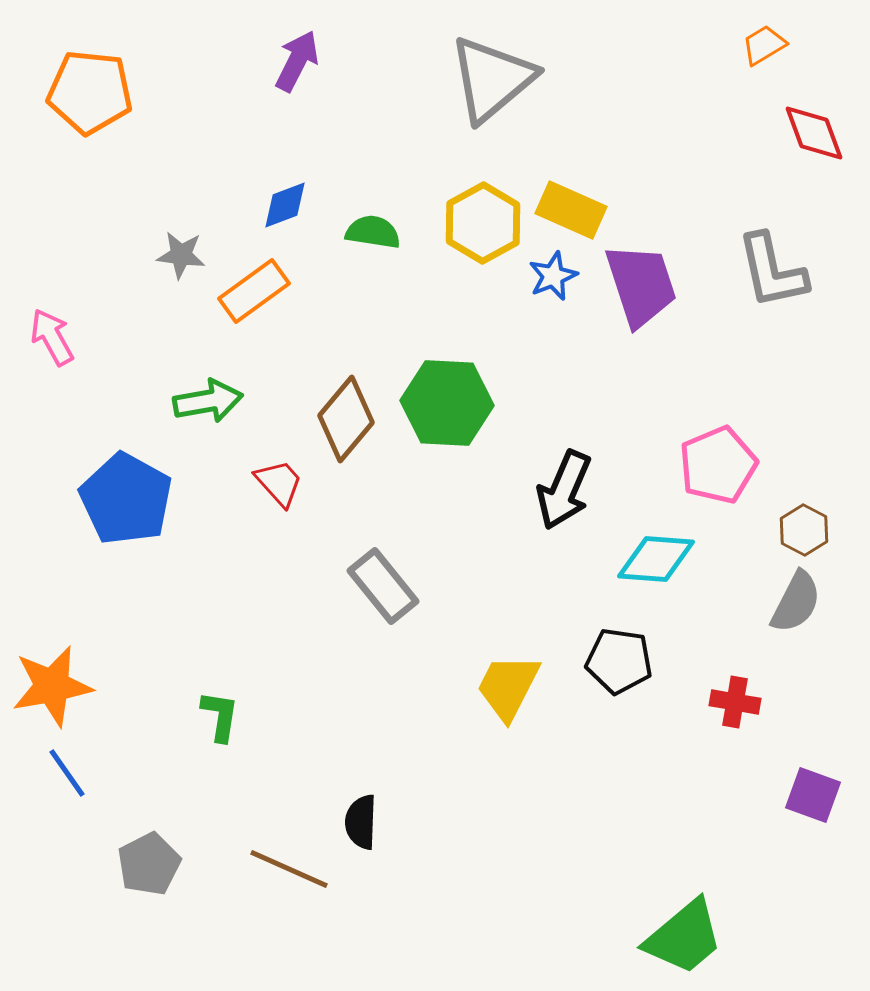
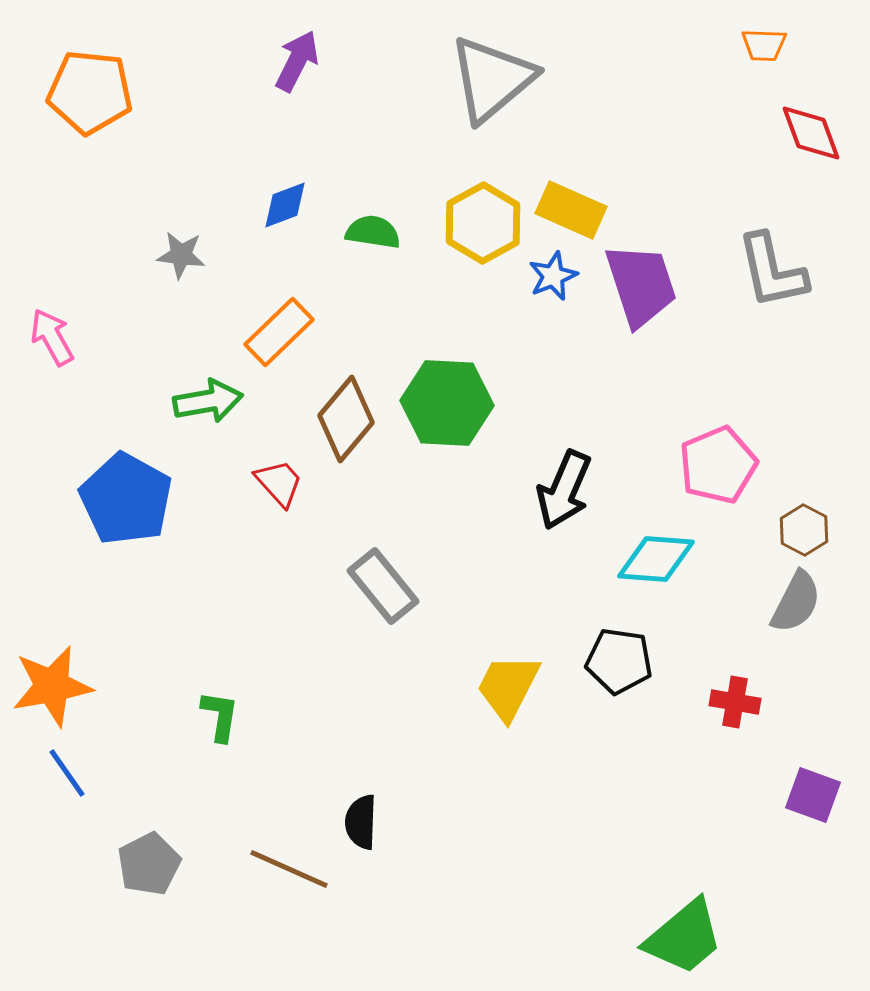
orange trapezoid: rotated 147 degrees counterclockwise
red diamond: moved 3 px left
orange rectangle: moved 25 px right, 41 px down; rotated 8 degrees counterclockwise
